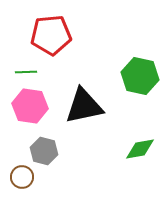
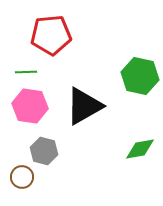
black triangle: rotated 18 degrees counterclockwise
